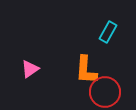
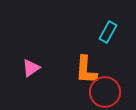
pink triangle: moved 1 px right, 1 px up
